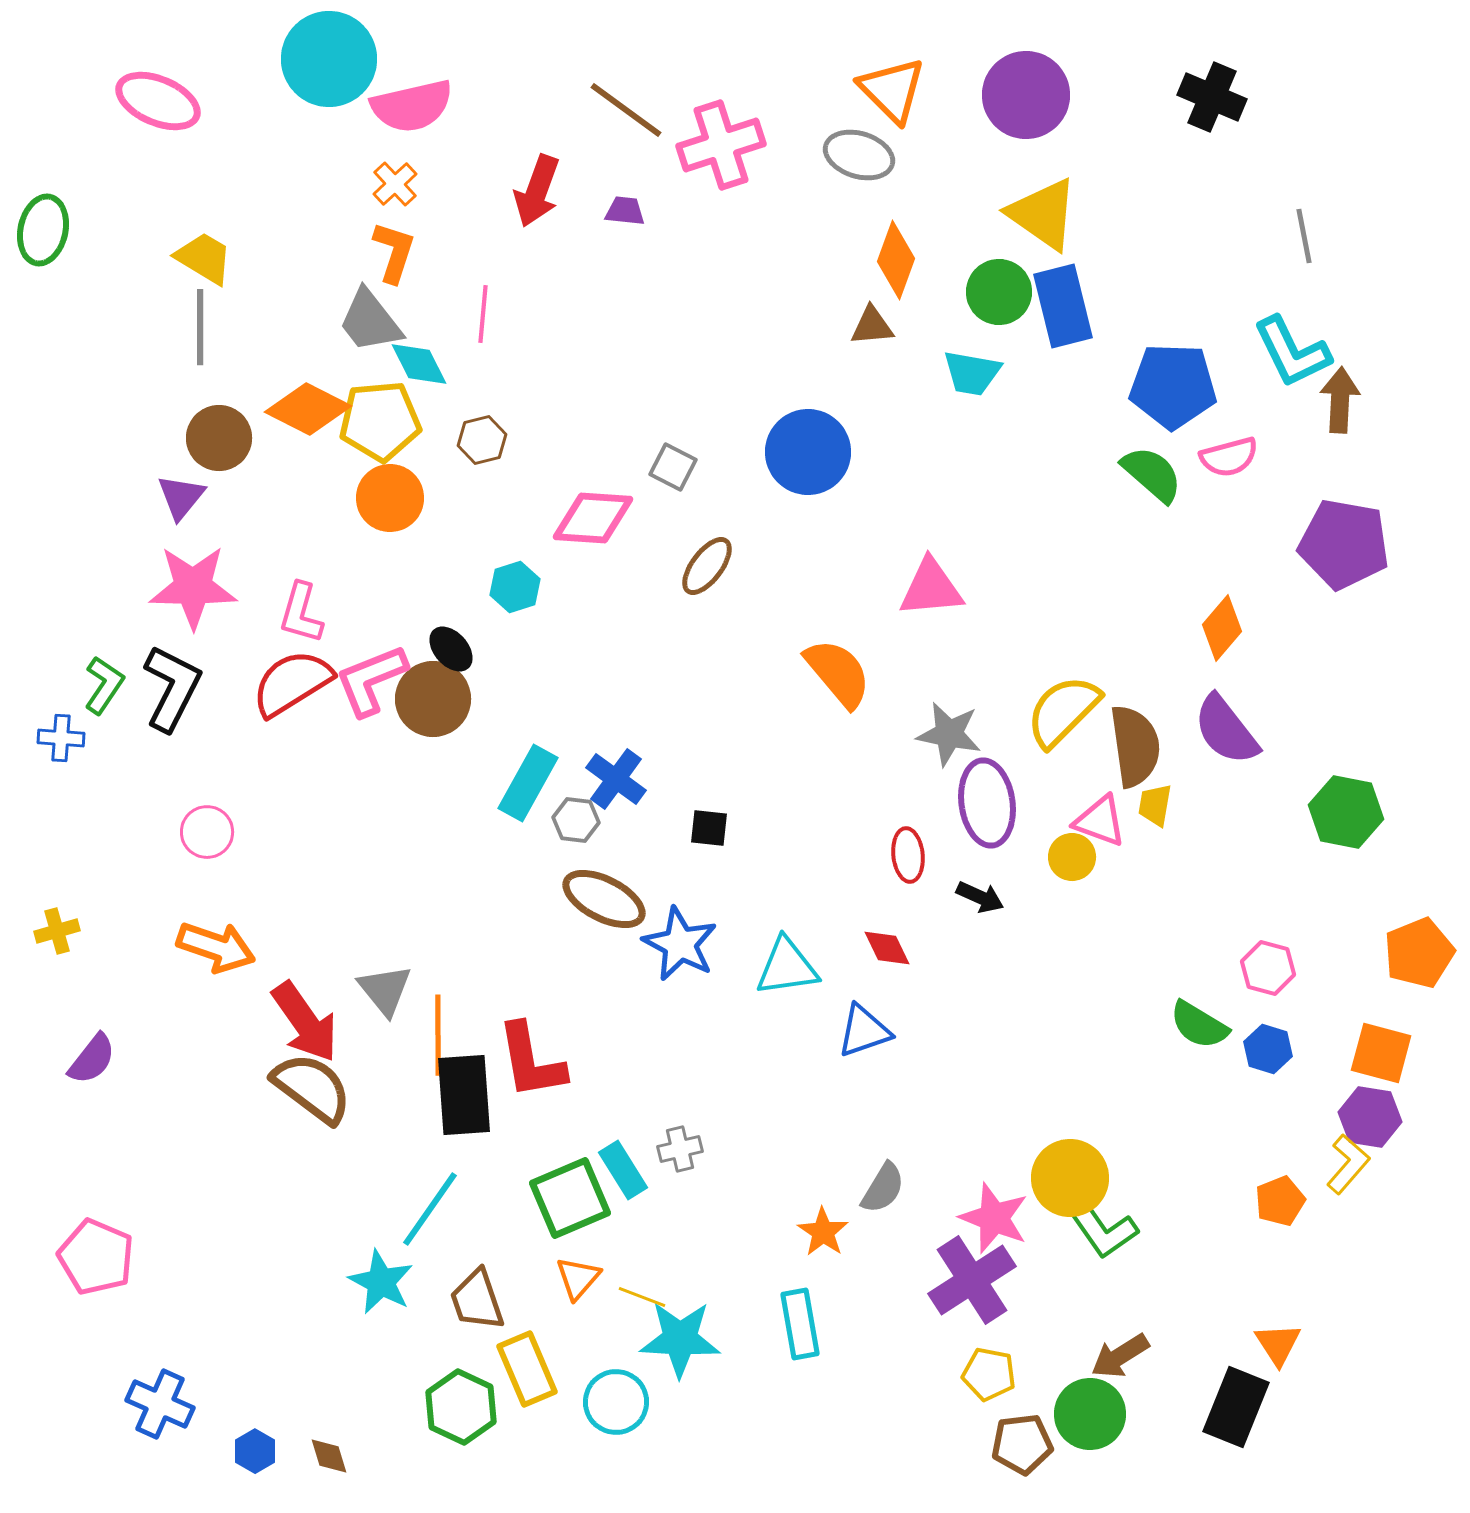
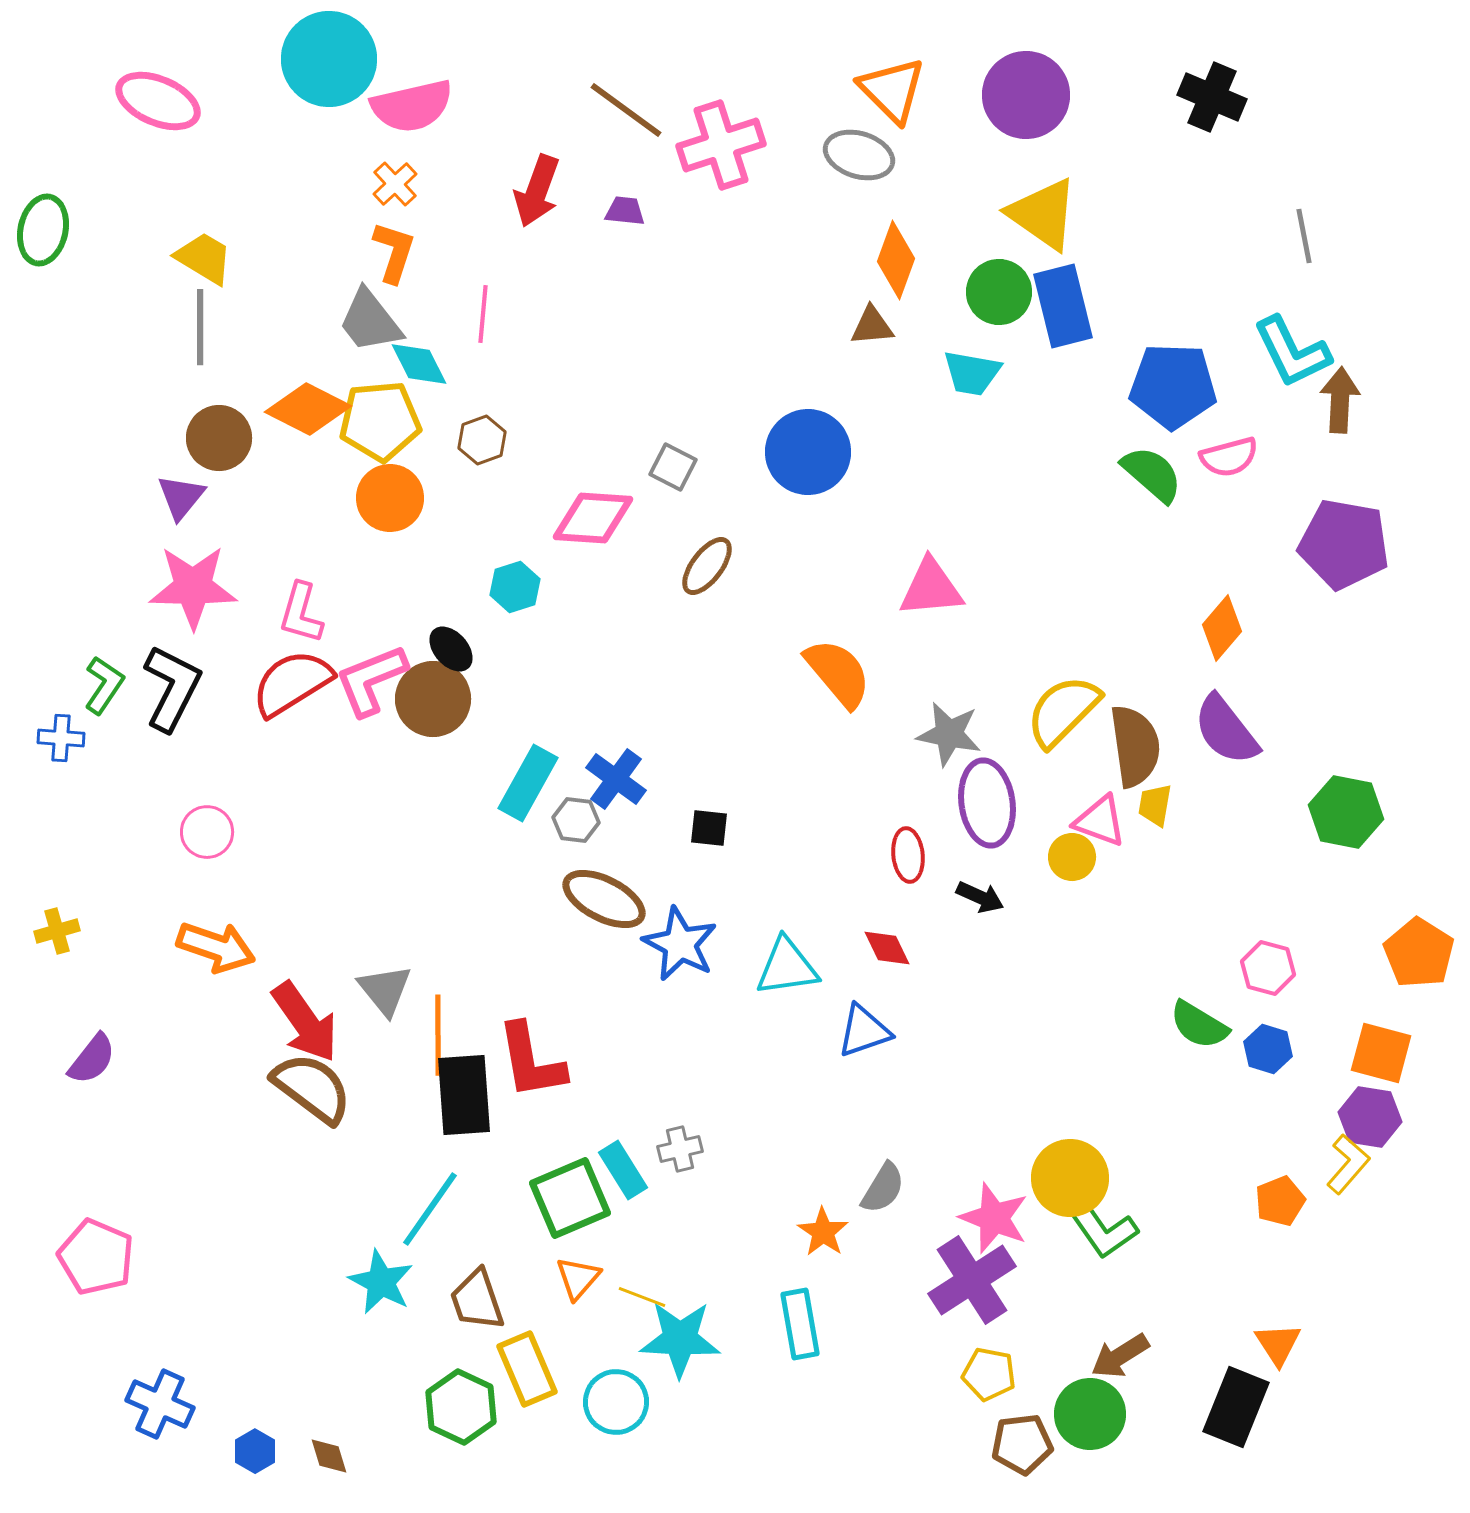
brown hexagon at (482, 440): rotated 6 degrees counterclockwise
orange pentagon at (1419, 953): rotated 18 degrees counterclockwise
